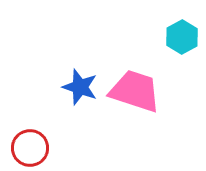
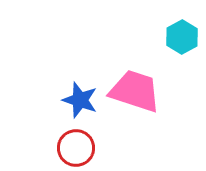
blue star: moved 13 px down
red circle: moved 46 px right
